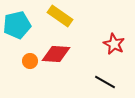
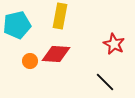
yellow rectangle: rotated 65 degrees clockwise
black line: rotated 15 degrees clockwise
